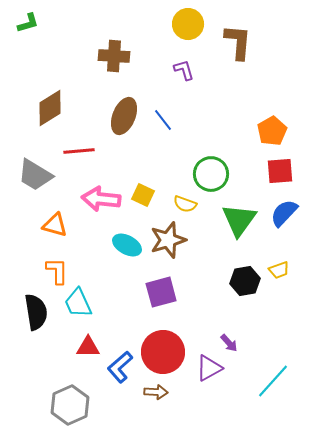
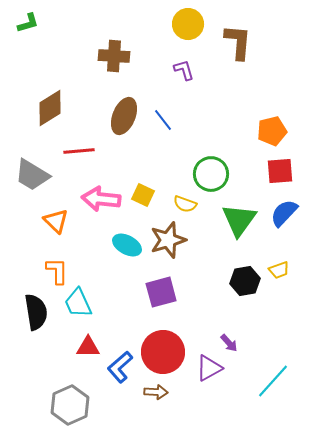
orange pentagon: rotated 16 degrees clockwise
gray trapezoid: moved 3 px left
orange triangle: moved 1 px right, 4 px up; rotated 28 degrees clockwise
